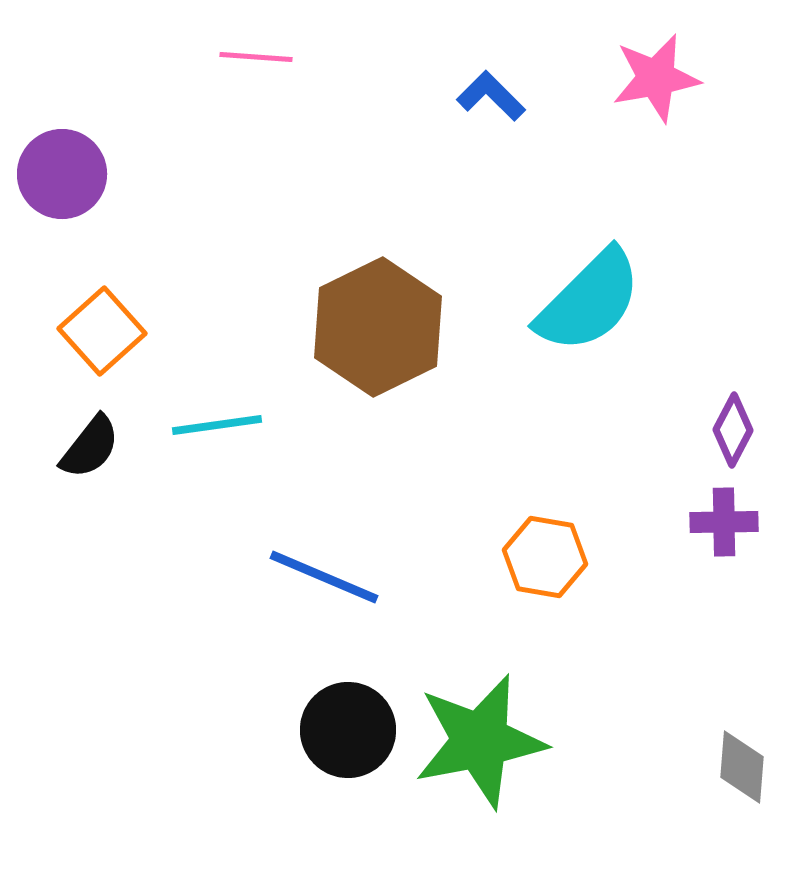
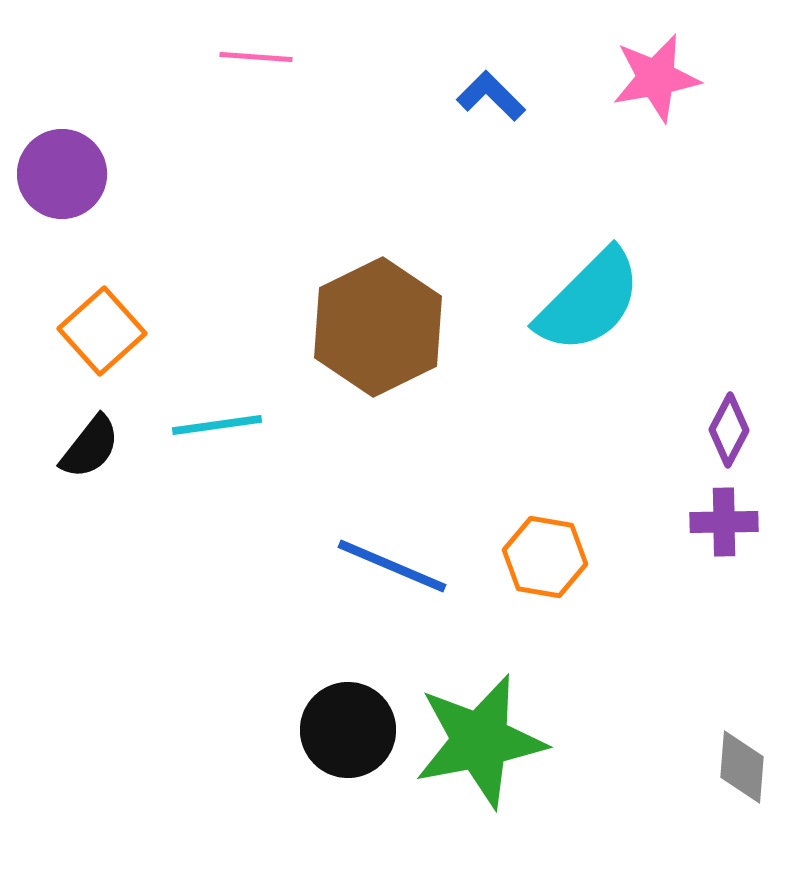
purple diamond: moved 4 px left
blue line: moved 68 px right, 11 px up
